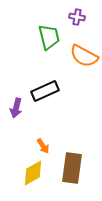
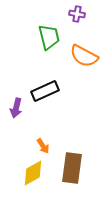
purple cross: moved 3 px up
